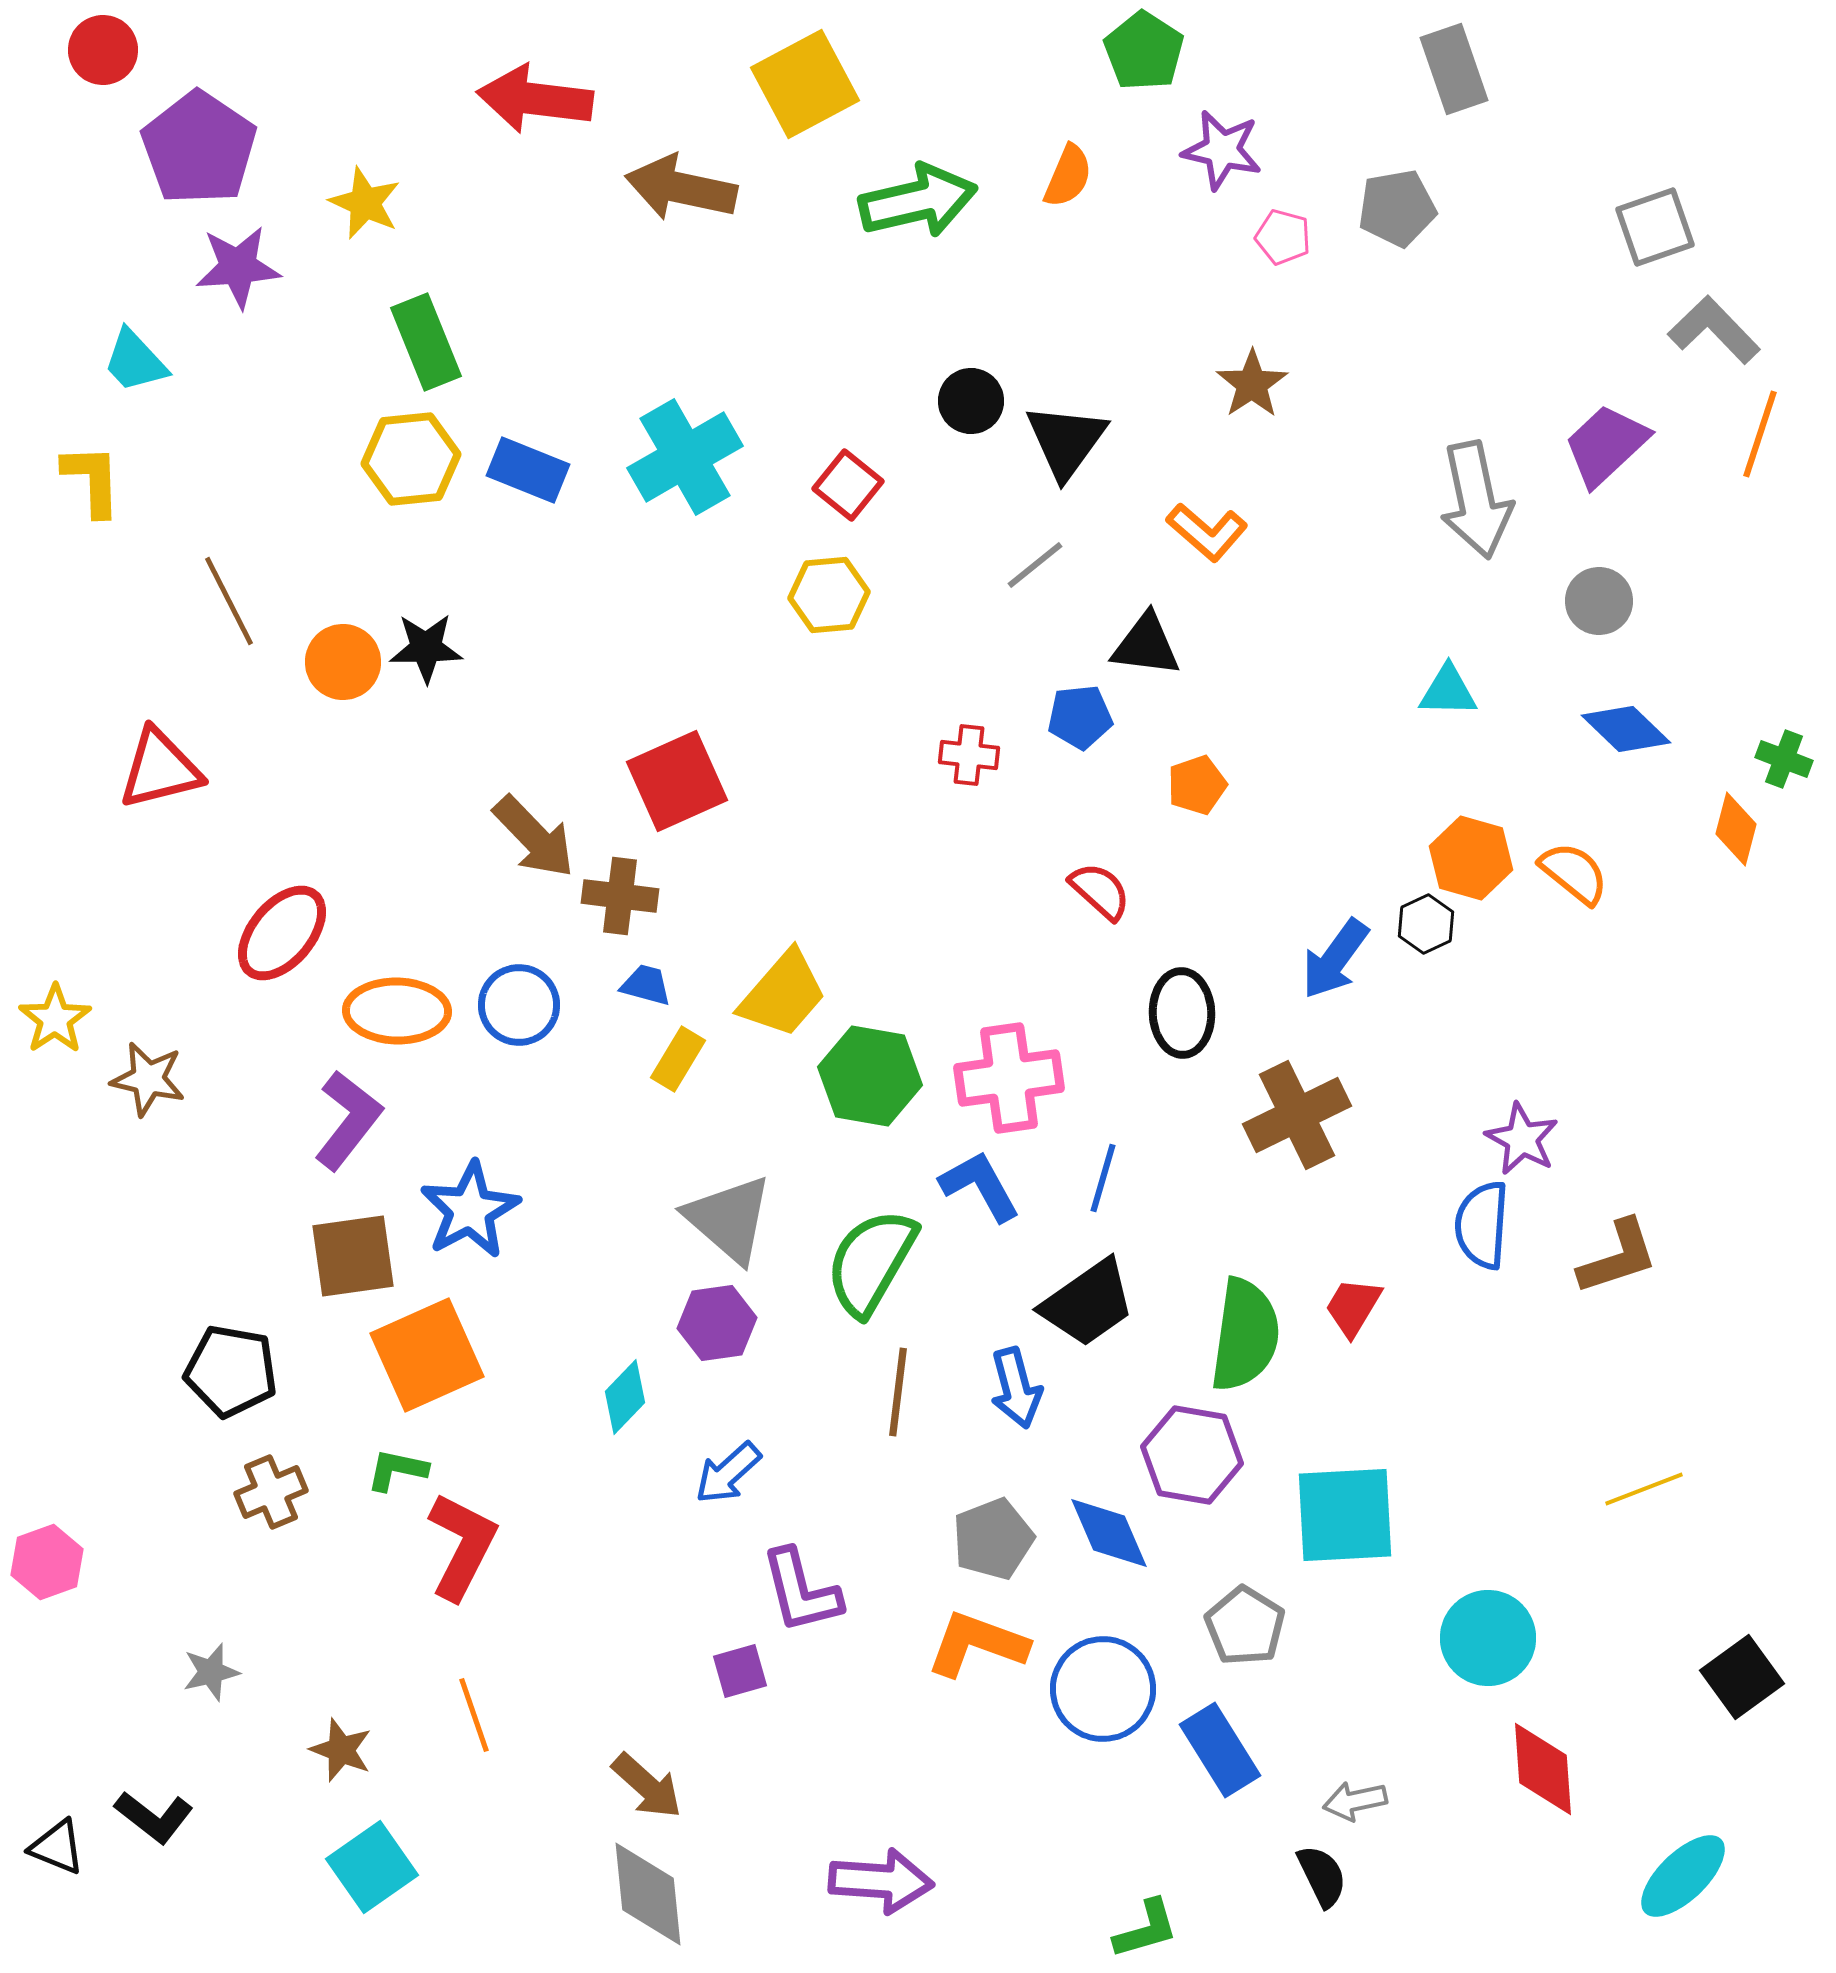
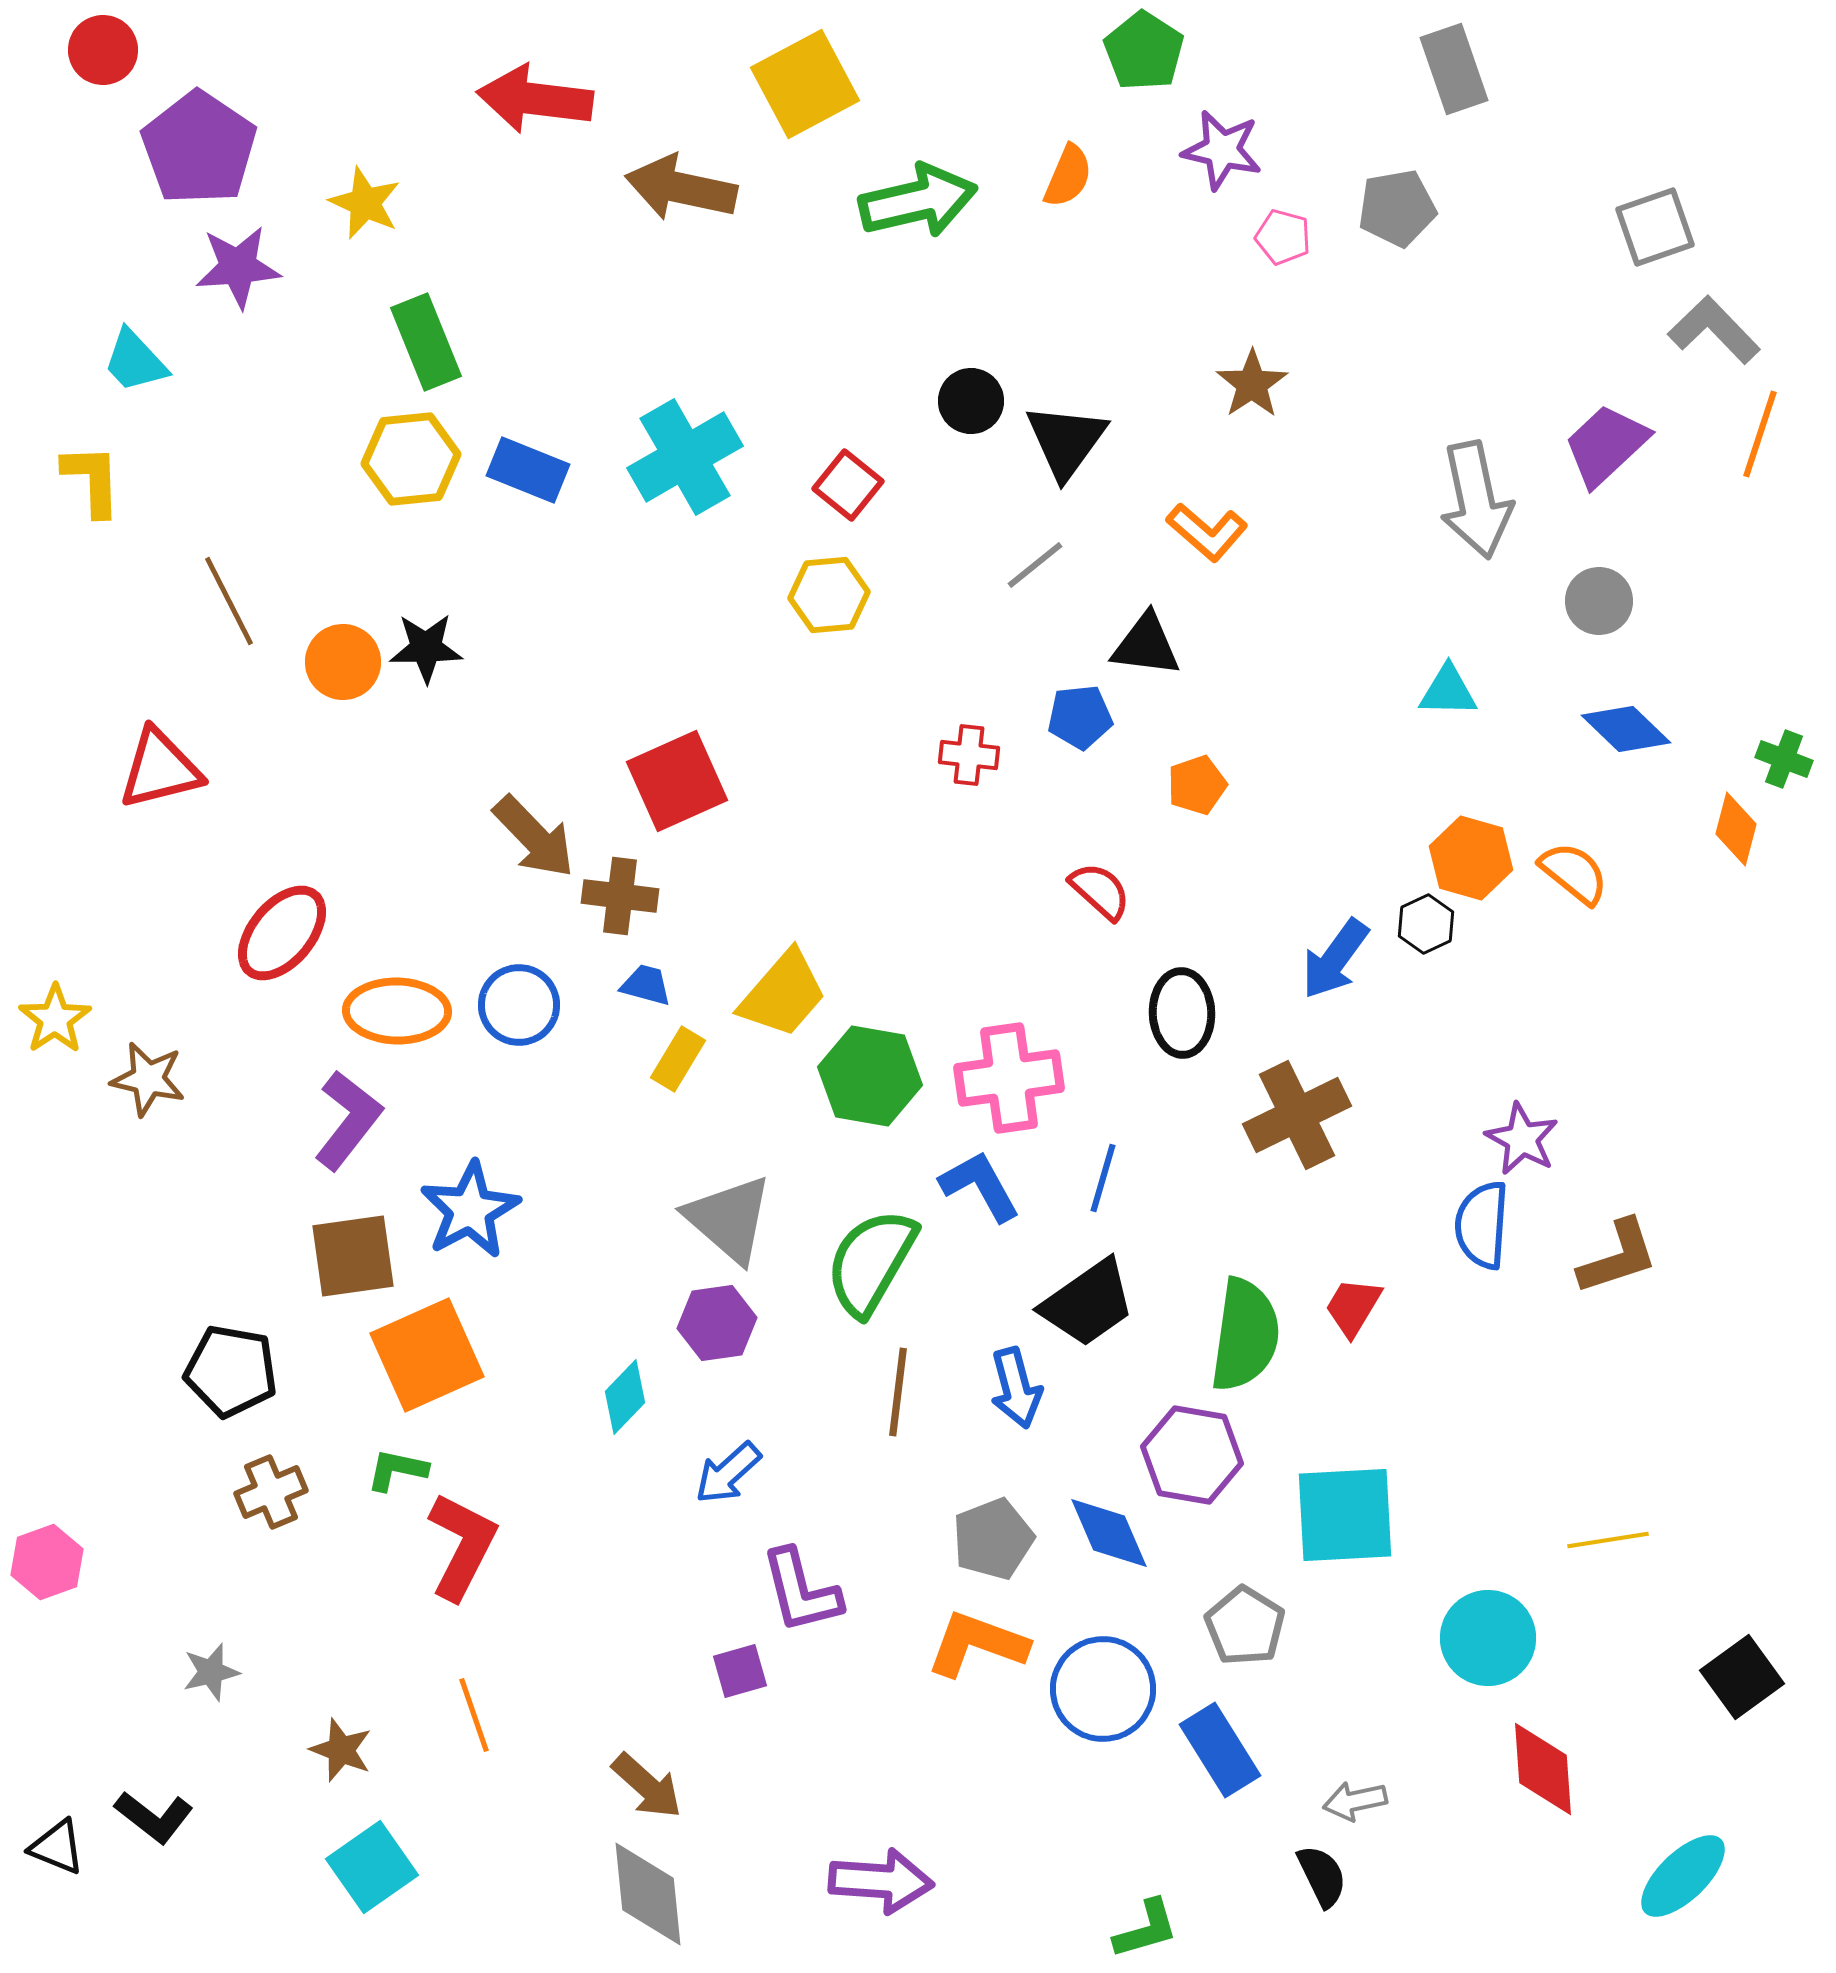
yellow line at (1644, 1489): moved 36 px left, 51 px down; rotated 12 degrees clockwise
